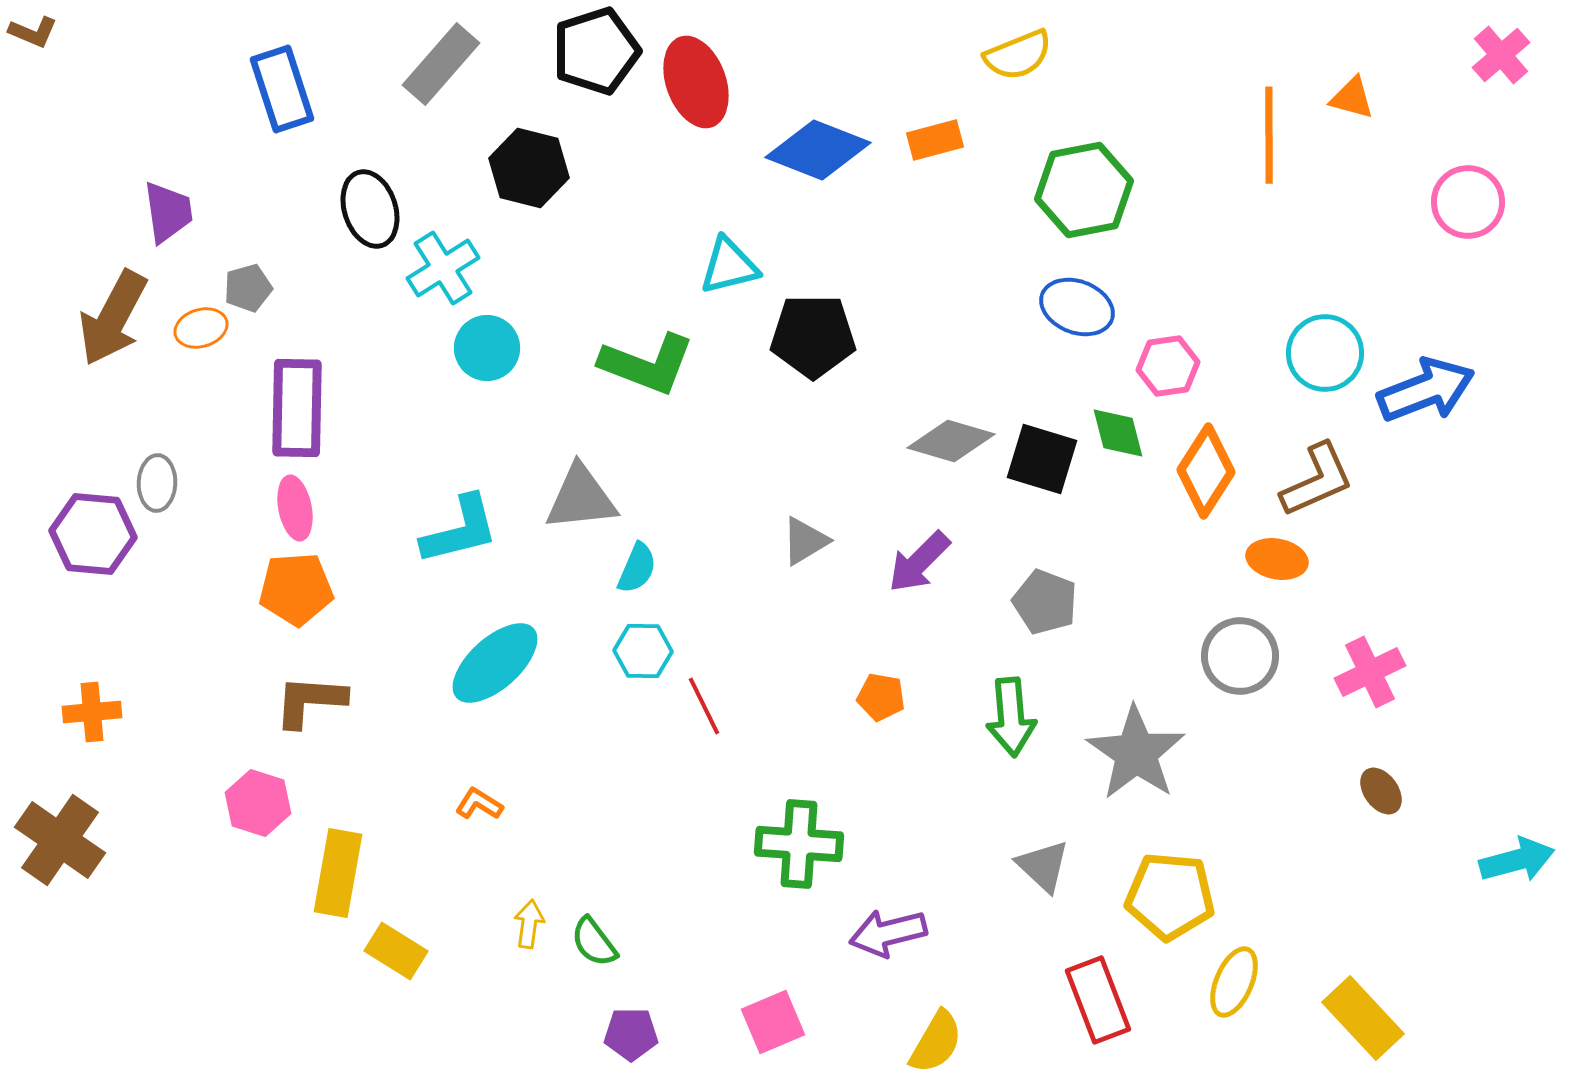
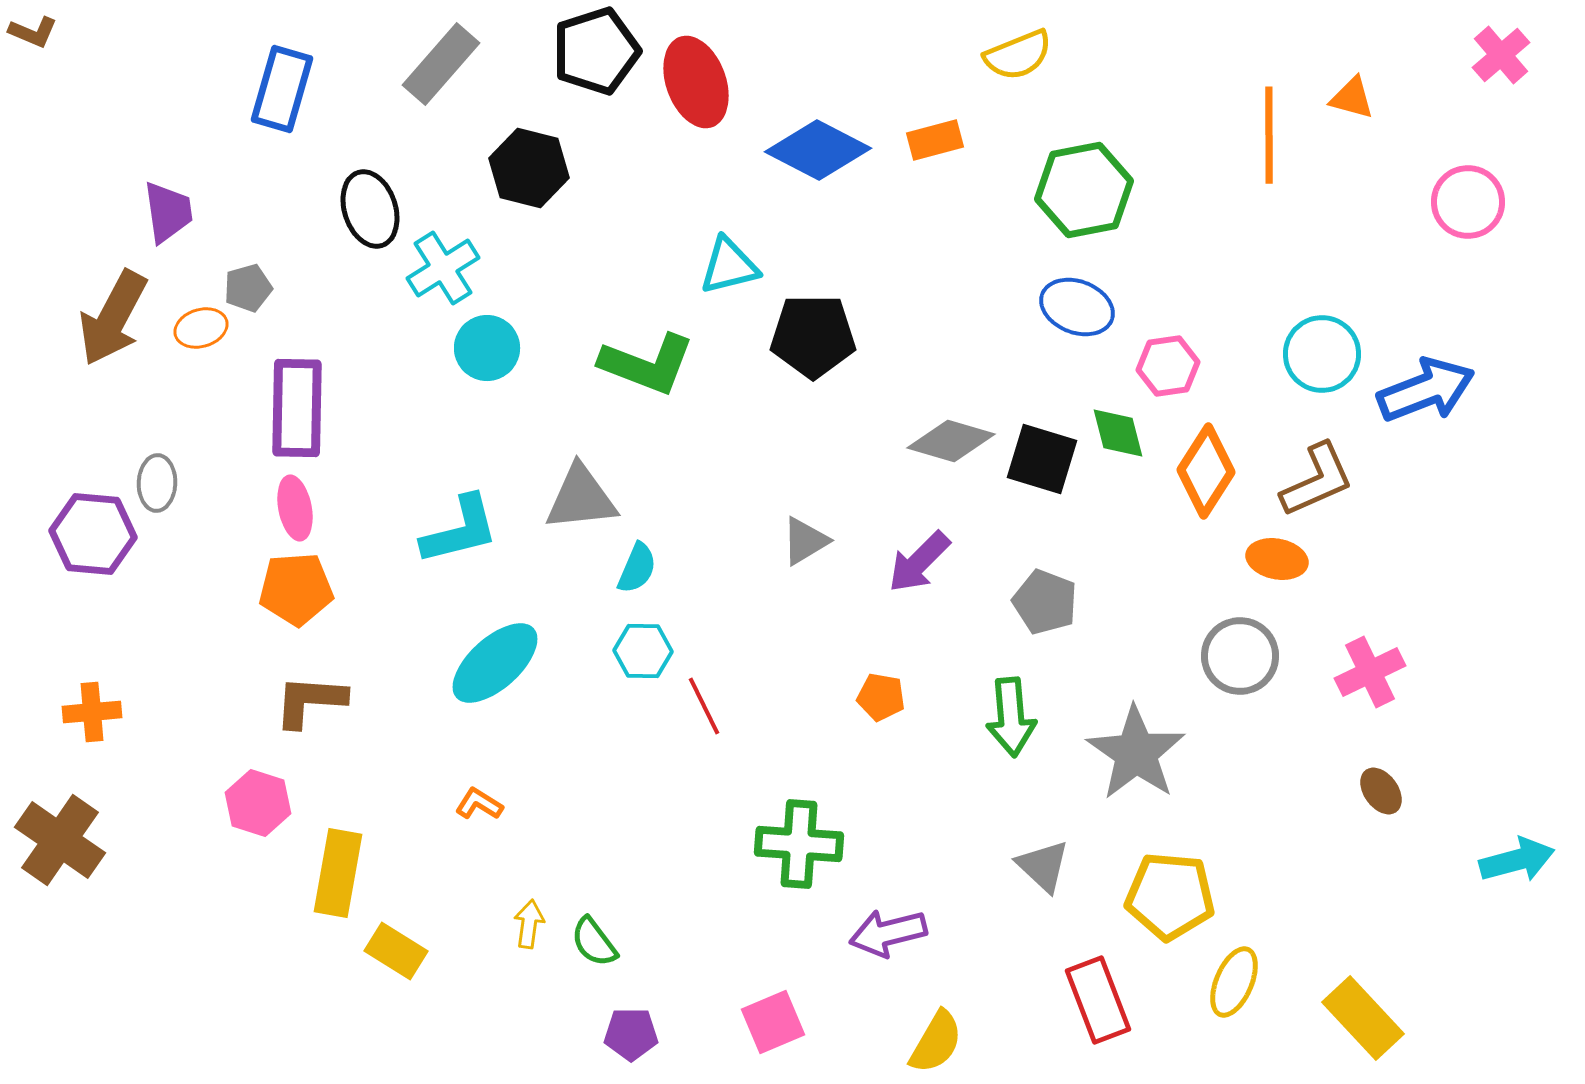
blue rectangle at (282, 89): rotated 34 degrees clockwise
blue diamond at (818, 150): rotated 6 degrees clockwise
cyan circle at (1325, 353): moved 3 px left, 1 px down
